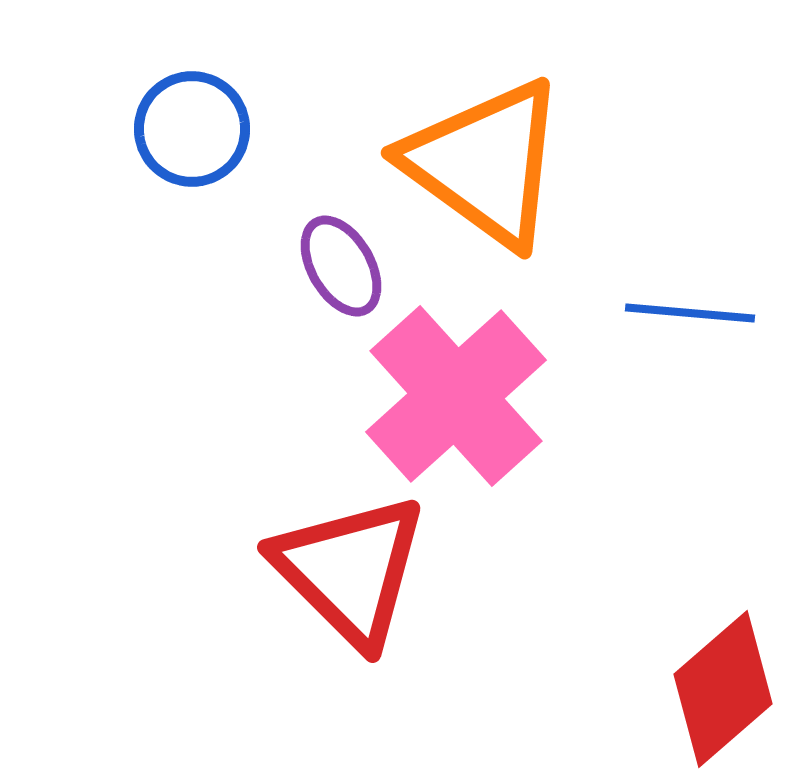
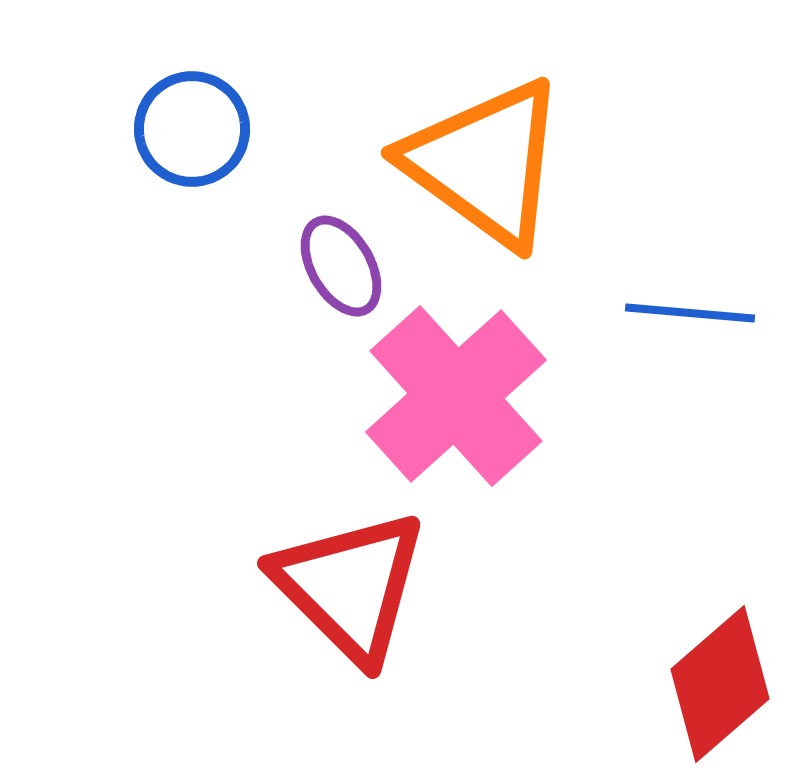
red triangle: moved 16 px down
red diamond: moved 3 px left, 5 px up
